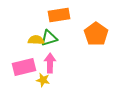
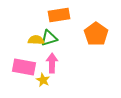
pink arrow: moved 2 px right
pink rectangle: rotated 25 degrees clockwise
yellow star: rotated 16 degrees clockwise
